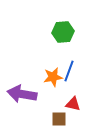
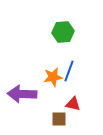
purple arrow: rotated 8 degrees counterclockwise
